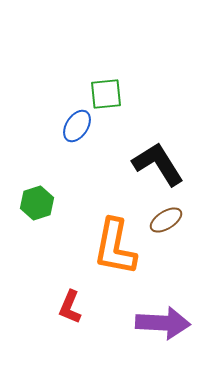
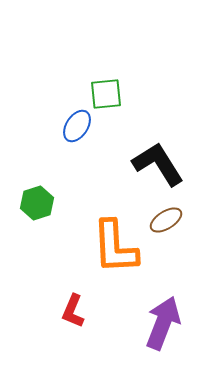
orange L-shape: rotated 14 degrees counterclockwise
red L-shape: moved 3 px right, 4 px down
purple arrow: rotated 72 degrees counterclockwise
